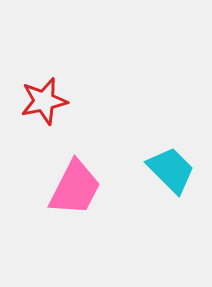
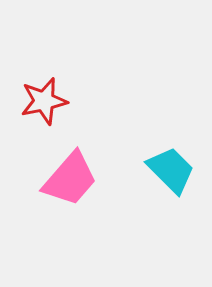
pink trapezoid: moved 5 px left, 9 px up; rotated 14 degrees clockwise
